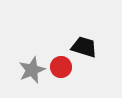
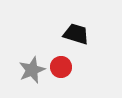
black trapezoid: moved 8 px left, 13 px up
